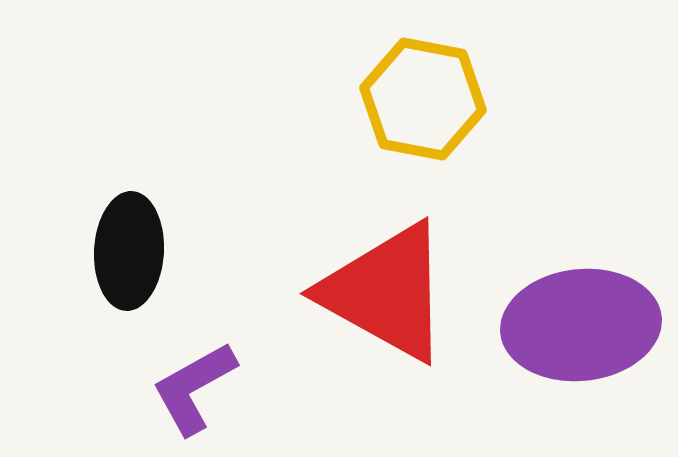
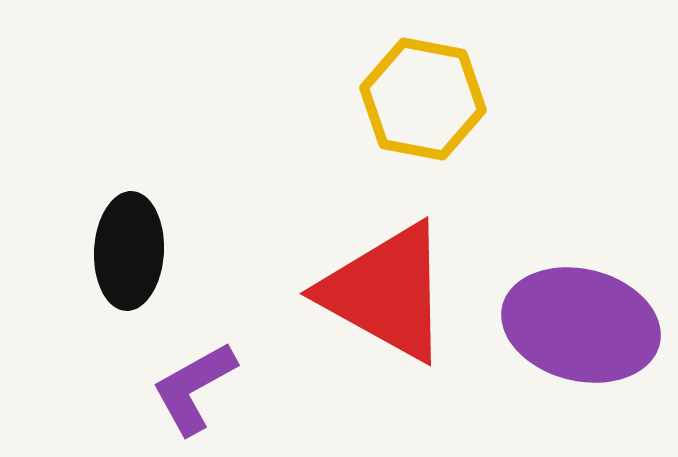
purple ellipse: rotated 20 degrees clockwise
